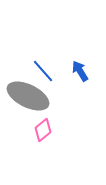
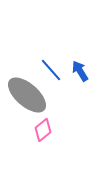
blue line: moved 8 px right, 1 px up
gray ellipse: moved 1 px left, 1 px up; rotated 15 degrees clockwise
